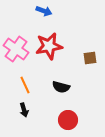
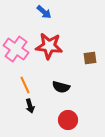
blue arrow: moved 1 px down; rotated 21 degrees clockwise
red star: rotated 16 degrees clockwise
black arrow: moved 6 px right, 4 px up
